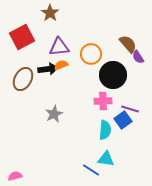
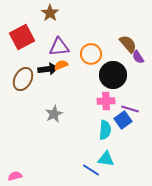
pink cross: moved 3 px right
